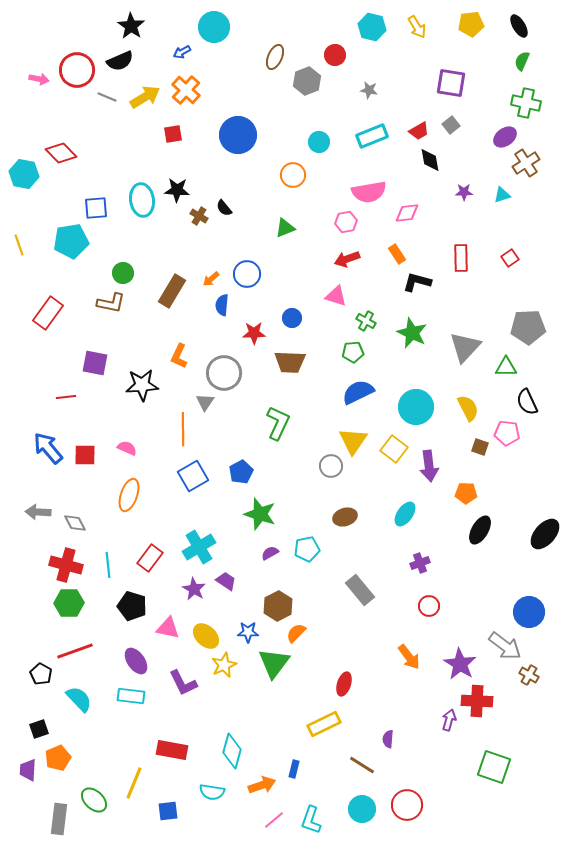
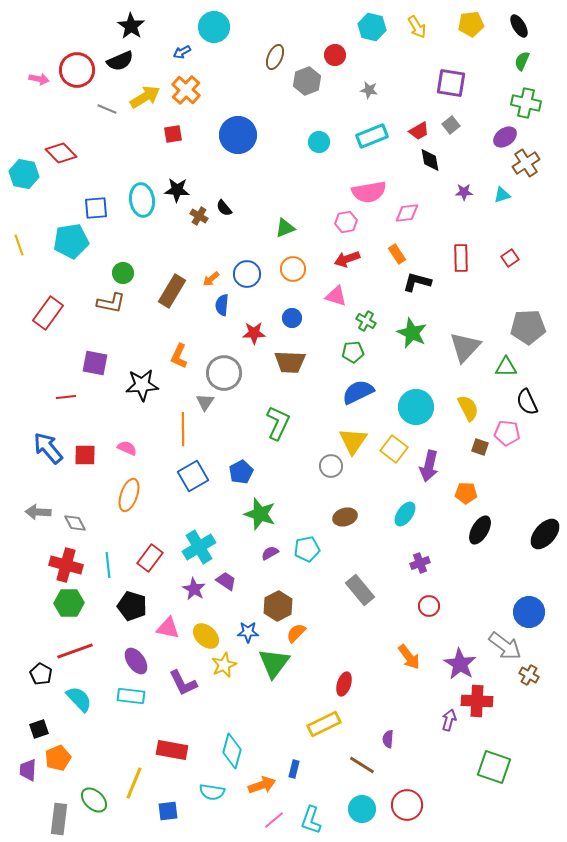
gray line at (107, 97): moved 12 px down
orange circle at (293, 175): moved 94 px down
purple arrow at (429, 466): rotated 20 degrees clockwise
